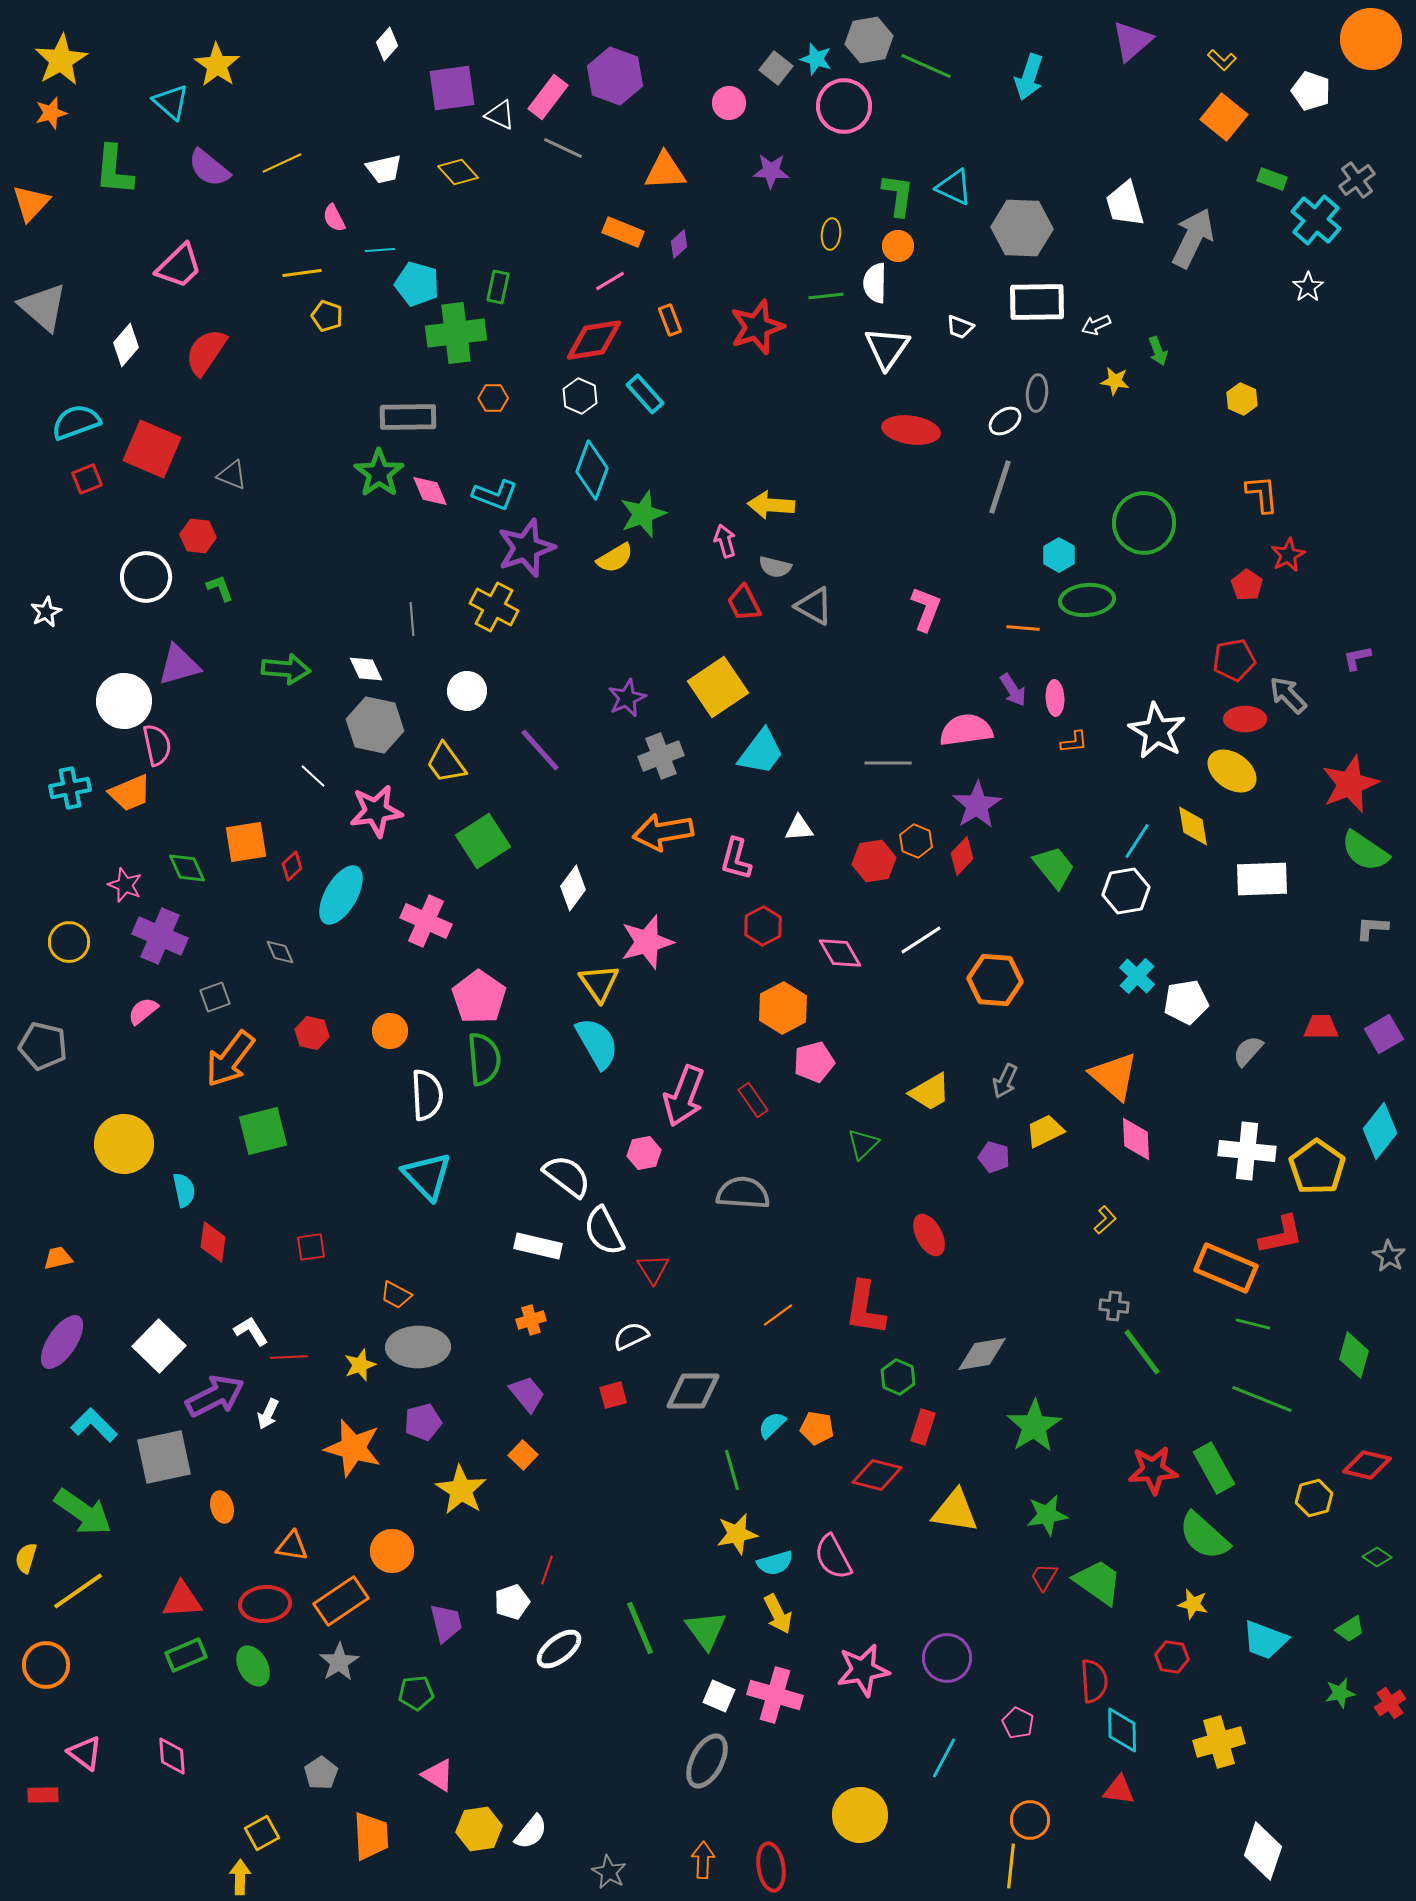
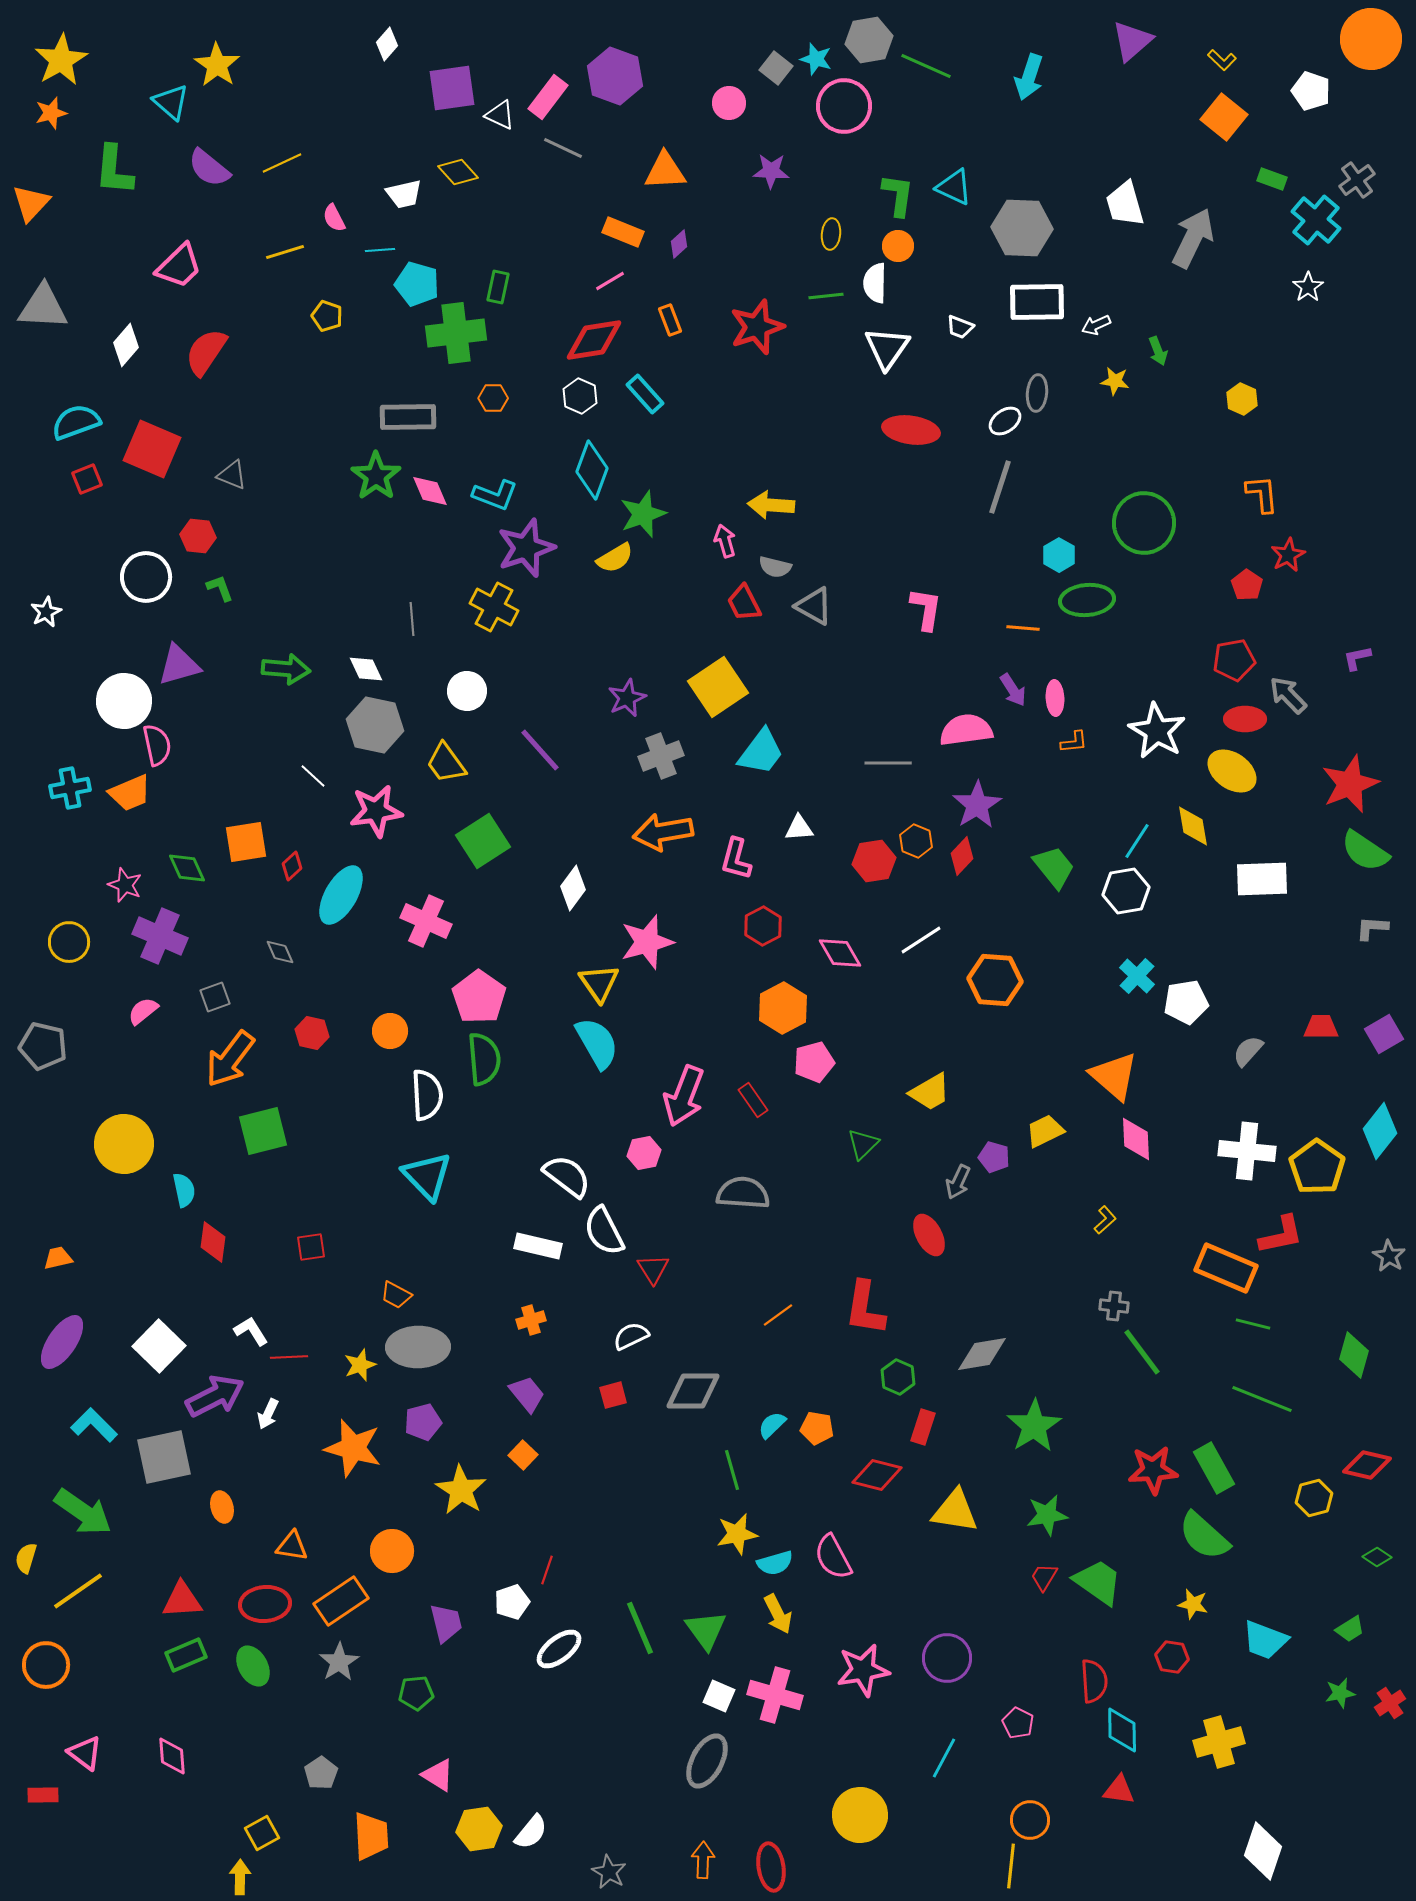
white trapezoid at (384, 169): moved 20 px right, 25 px down
yellow line at (302, 273): moved 17 px left, 21 px up; rotated 9 degrees counterclockwise
gray triangle at (43, 307): rotated 38 degrees counterclockwise
green star at (379, 473): moved 3 px left, 3 px down
pink L-shape at (926, 609): rotated 12 degrees counterclockwise
gray arrow at (1005, 1081): moved 47 px left, 101 px down
